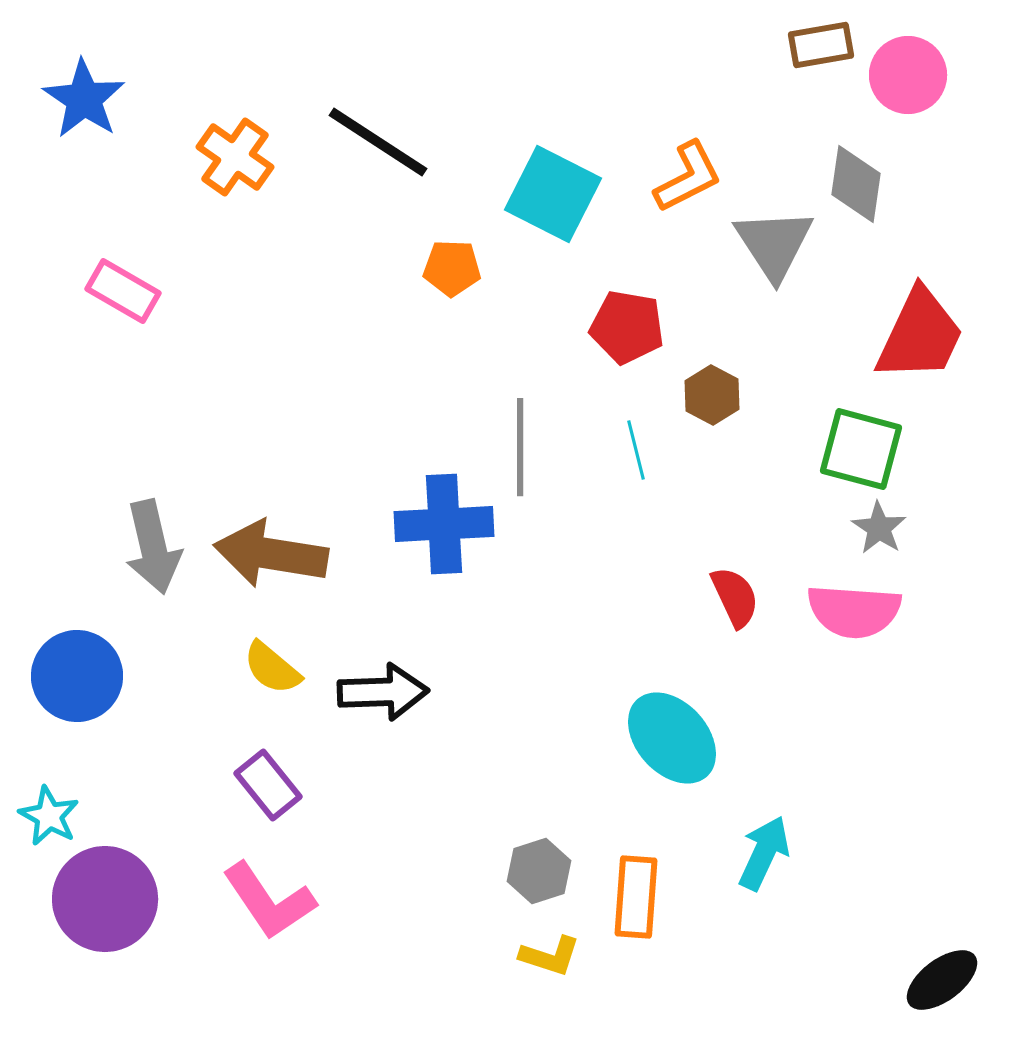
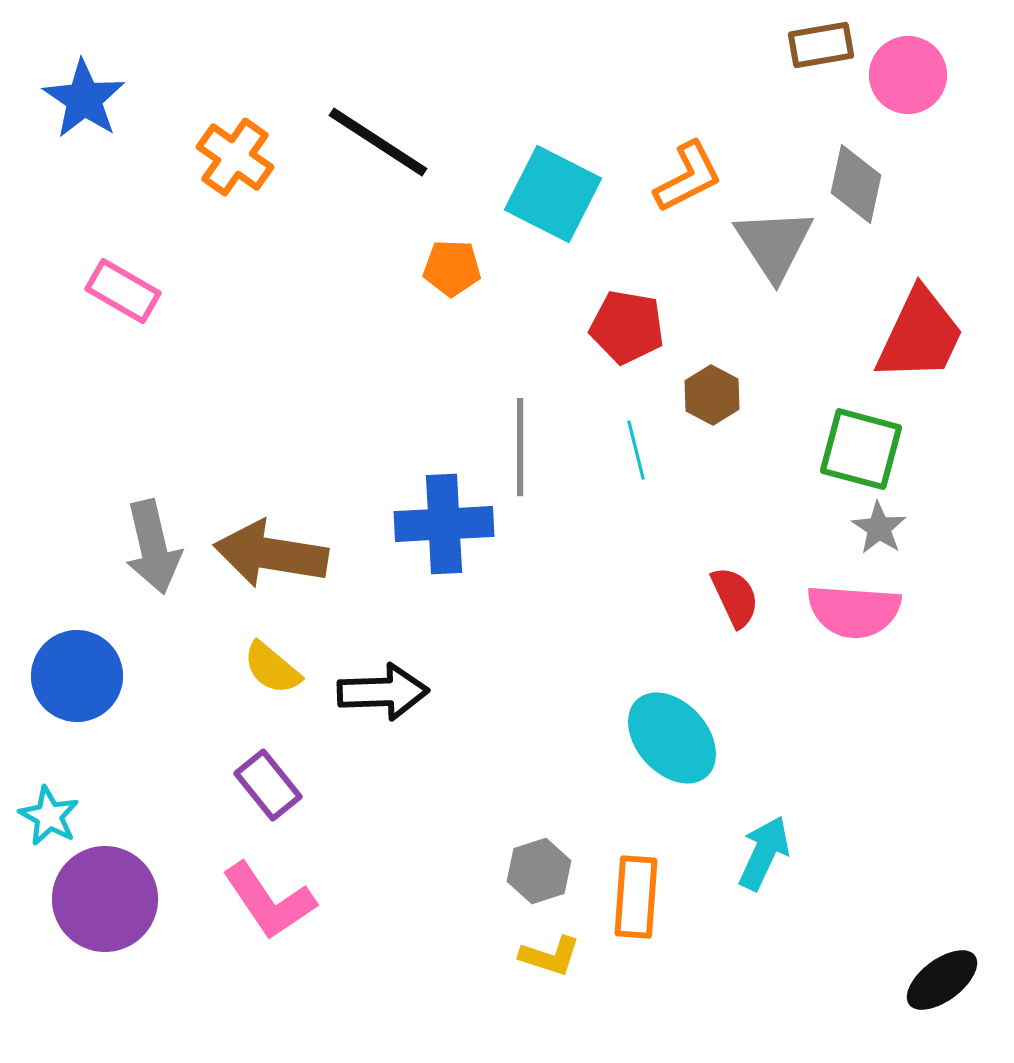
gray diamond: rotated 4 degrees clockwise
